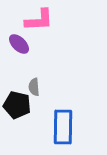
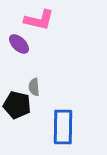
pink L-shape: rotated 16 degrees clockwise
